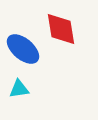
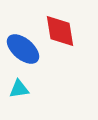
red diamond: moved 1 px left, 2 px down
